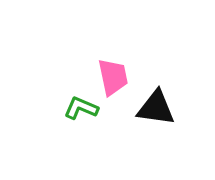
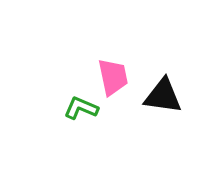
black triangle: moved 7 px right, 12 px up
